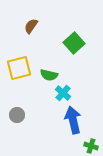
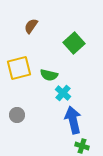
green cross: moved 9 px left
